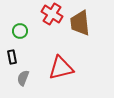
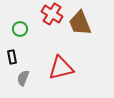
brown trapezoid: rotated 16 degrees counterclockwise
green circle: moved 2 px up
